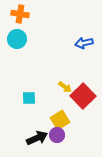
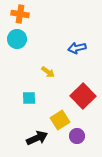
blue arrow: moved 7 px left, 5 px down
yellow arrow: moved 17 px left, 15 px up
purple circle: moved 20 px right, 1 px down
